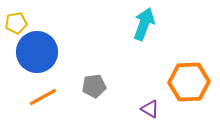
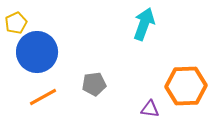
yellow pentagon: rotated 15 degrees counterclockwise
orange hexagon: moved 3 px left, 4 px down
gray pentagon: moved 2 px up
purple triangle: rotated 24 degrees counterclockwise
